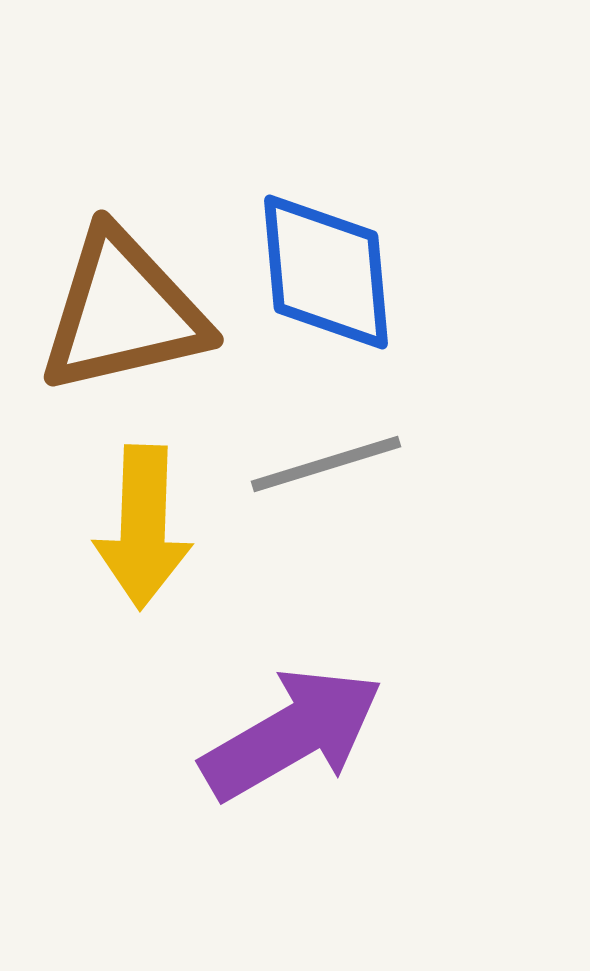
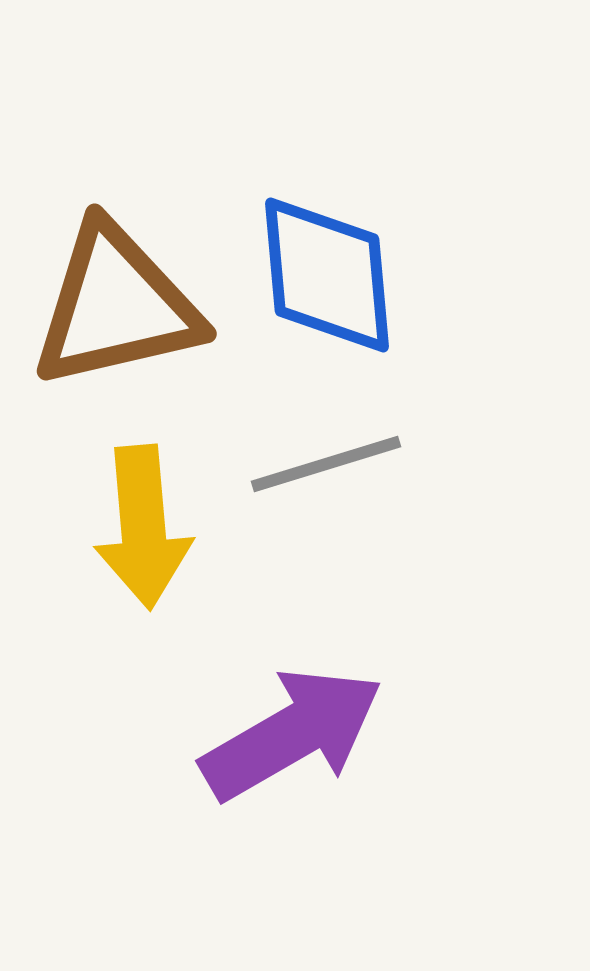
blue diamond: moved 1 px right, 3 px down
brown triangle: moved 7 px left, 6 px up
yellow arrow: rotated 7 degrees counterclockwise
